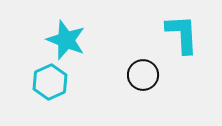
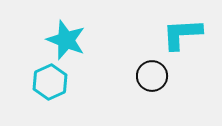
cyan L-shape: rotated 90 degrees counterclockwise
black circle: moved 9 px right, 1 px down
